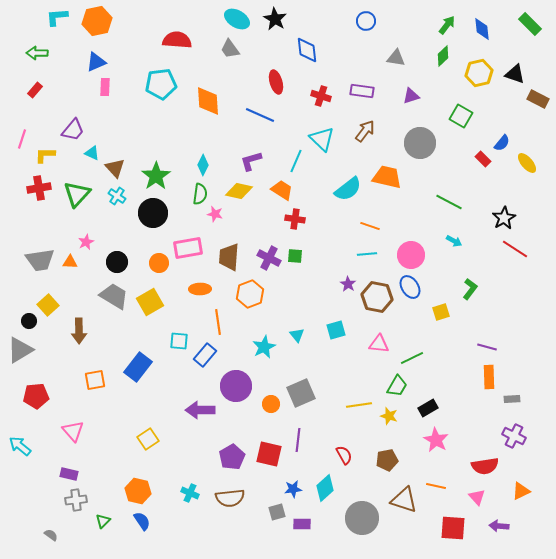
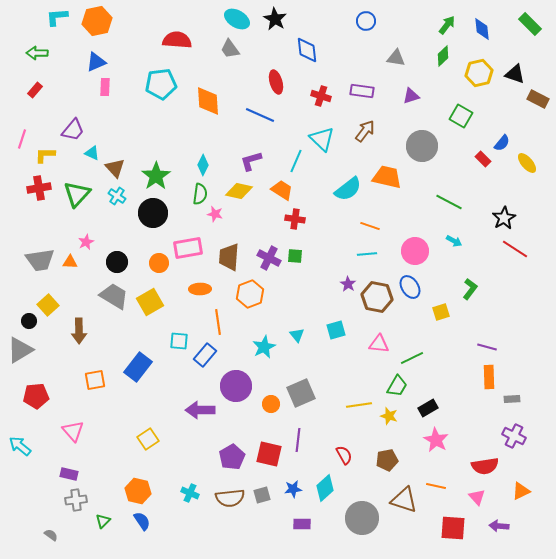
gray circle at (420, 143): moved 2 px right, 3 px down
pink circle at (411, 255): moved 4 px right, 4 px up
gray square at (277, 512): moved 15 px left, 17 px up
